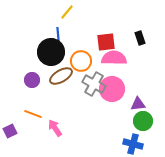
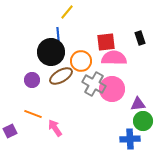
blue cross: moved 3 px left, 5 px up; rotated 18 degrees counterclockwise
